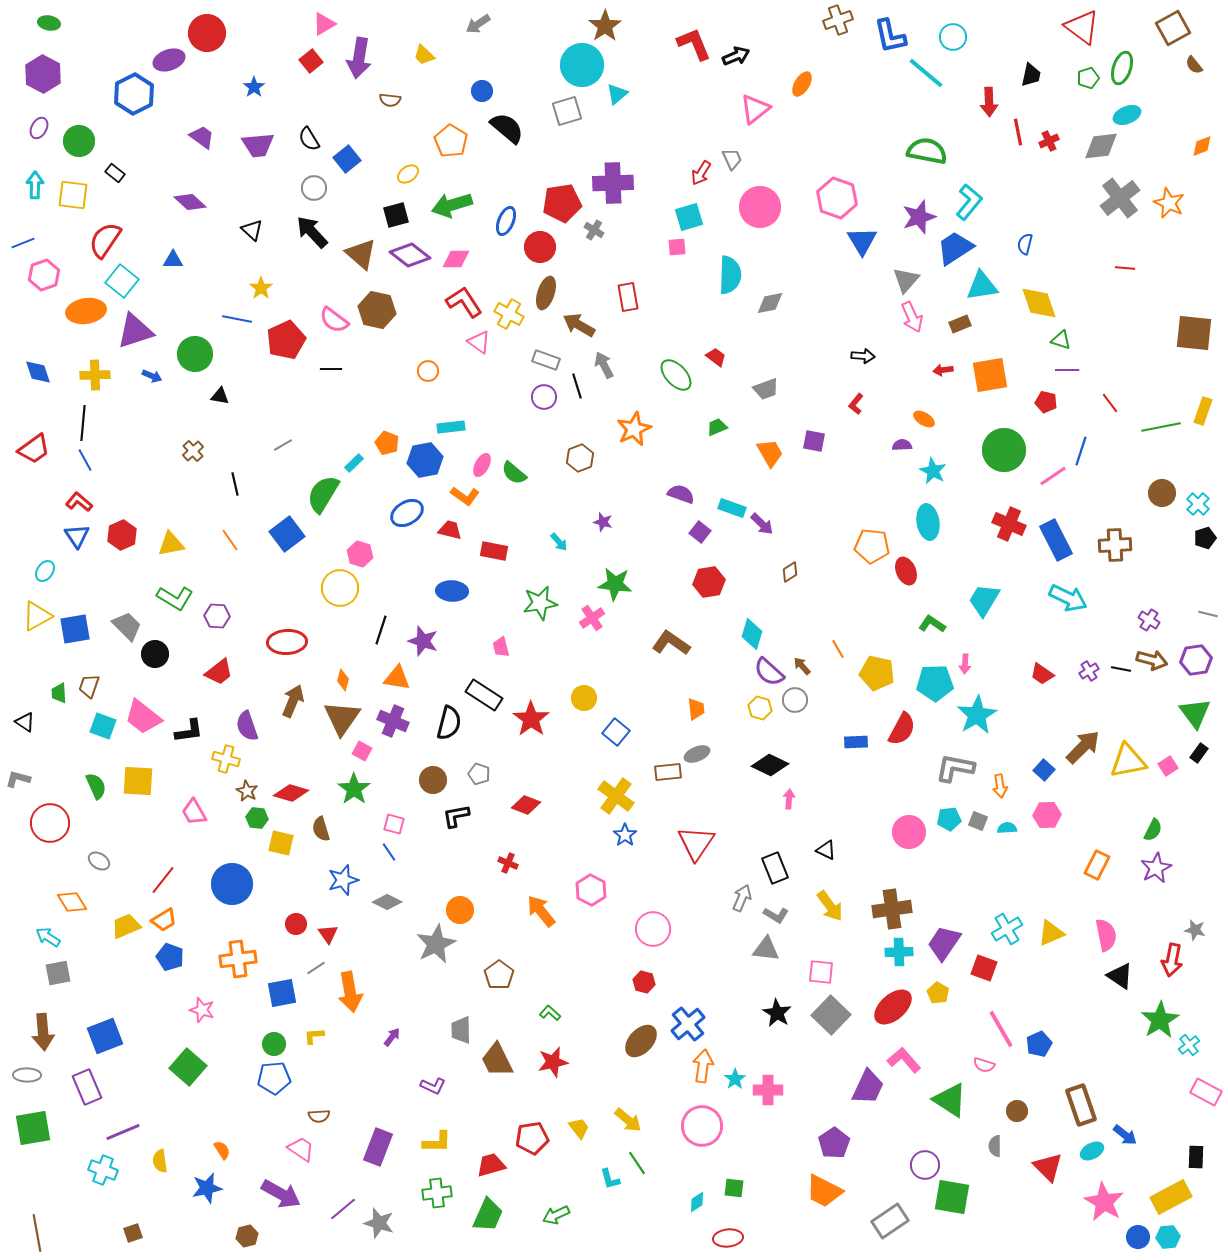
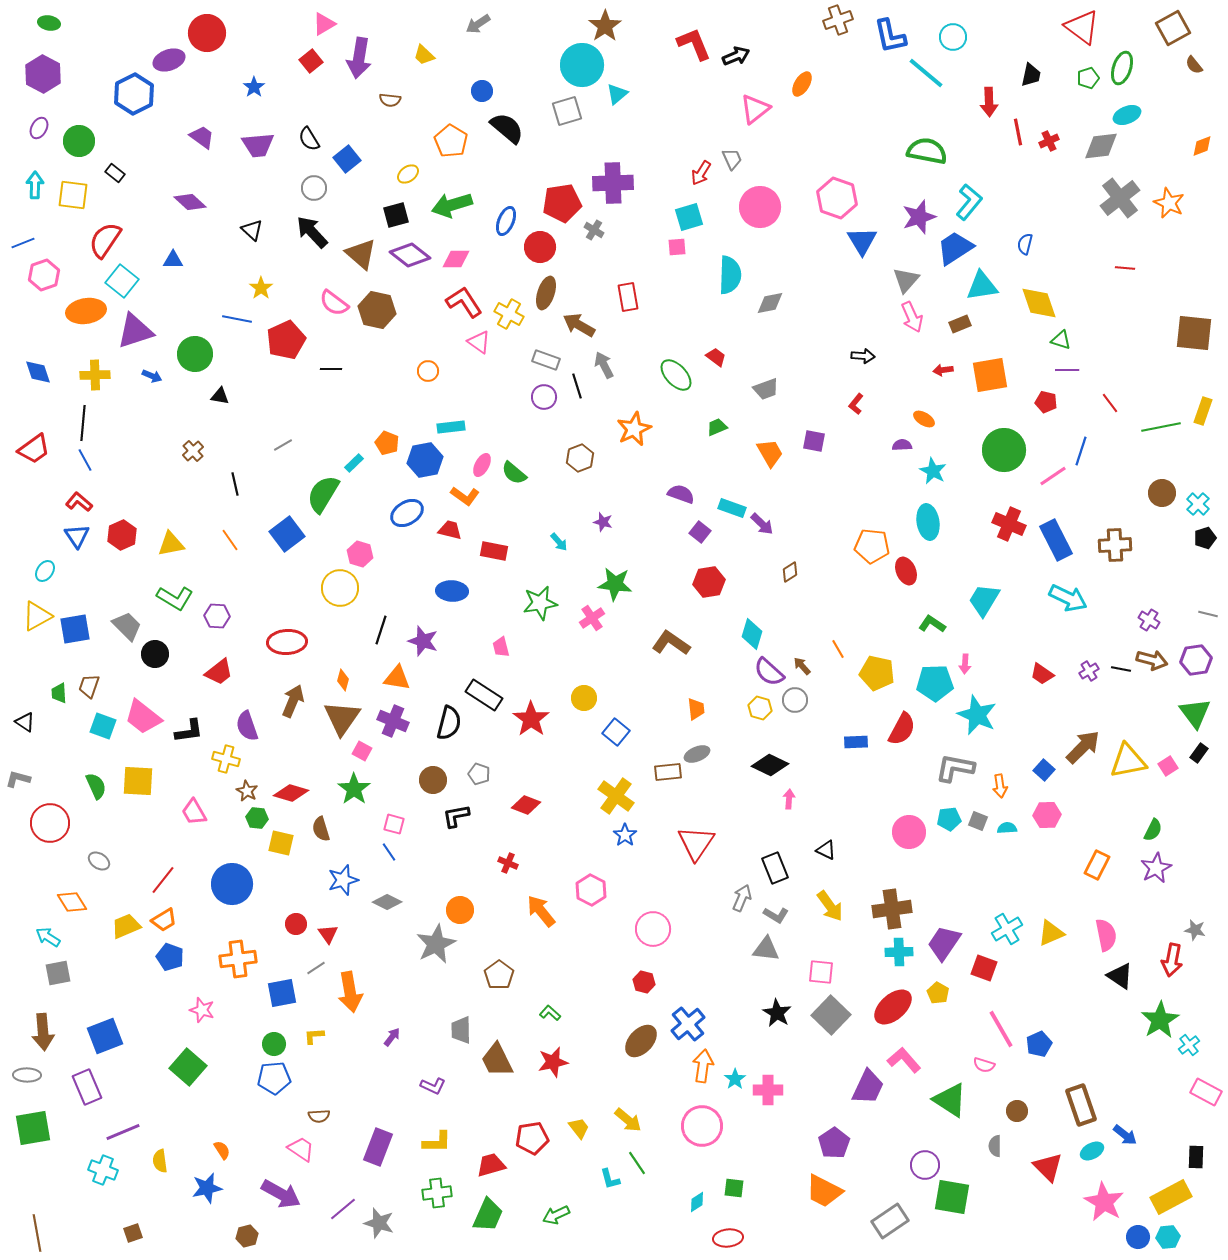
pink semicircle at (334, 320): moved 17 px up
cyan star at (977, 715): rotated 18 degrees counterclockwise
